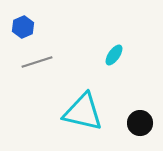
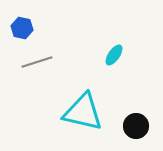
blue hexagon: moved 1 px left, 1 px down; rotated 25 degrees counterclockwise
black circle: moved 4 px left, 3 px down
